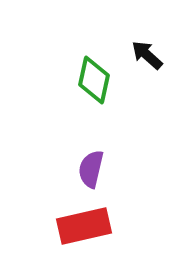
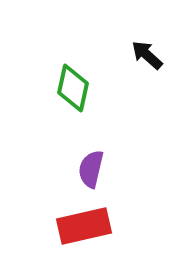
green diamond: moved 21 px left, 8 px down
